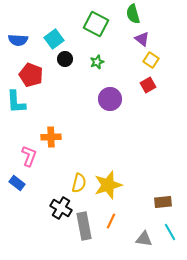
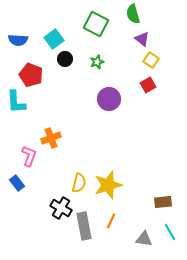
purple circle: moved 1 px left
orange cross: moved 1 px down; rotated 18 degrees counterclockwise
blue rectangle: rotated 14 degrees clockwise
